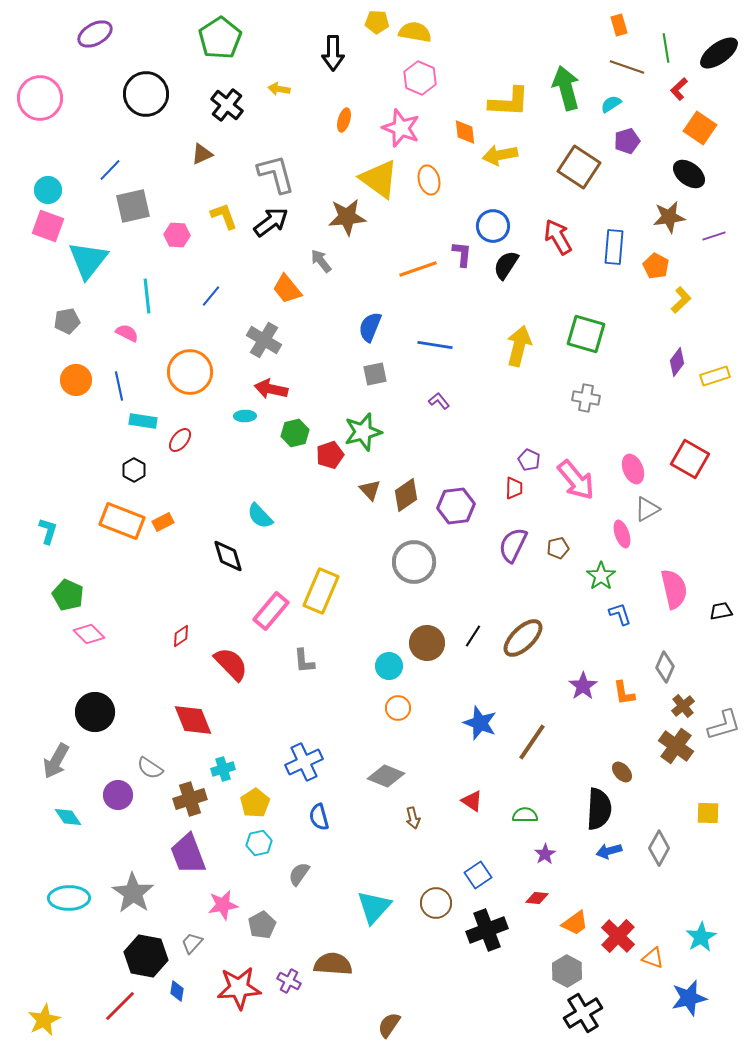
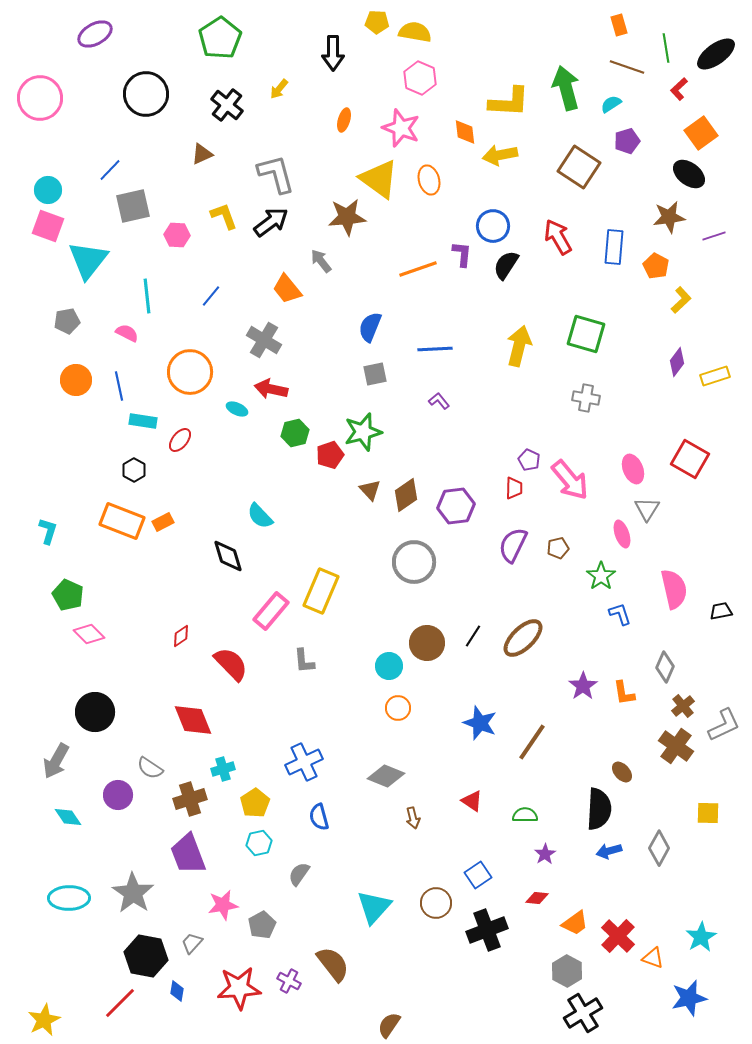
black ellipse at (719, 53): moved 3 px left, 1 px down
yellow arrow at (279, 89): rotated 60 degrees counterclockwise
orange square at (700, 128): moved 1 px right, 5 px down; rotated 20 degrees clockwise
blue line at (435, 345): moved 4 px down; rotated 12 degrees counterclockwise
cyan ellipse at (245, 416): moved 8 px left, 7 px up; rotated 25 degrees clockwise
pink arrow at (576, 480): moved 6 px left
gray triangle at (647, 509): rotated 28 degrees counterclockwise
gray L-shape at (724, 725): rotated 9 degrees counterclockwise
brown semicircle at (333, 964): rotated 48 degrees clockwise
red line at (120, 1006): moved 3 px up
